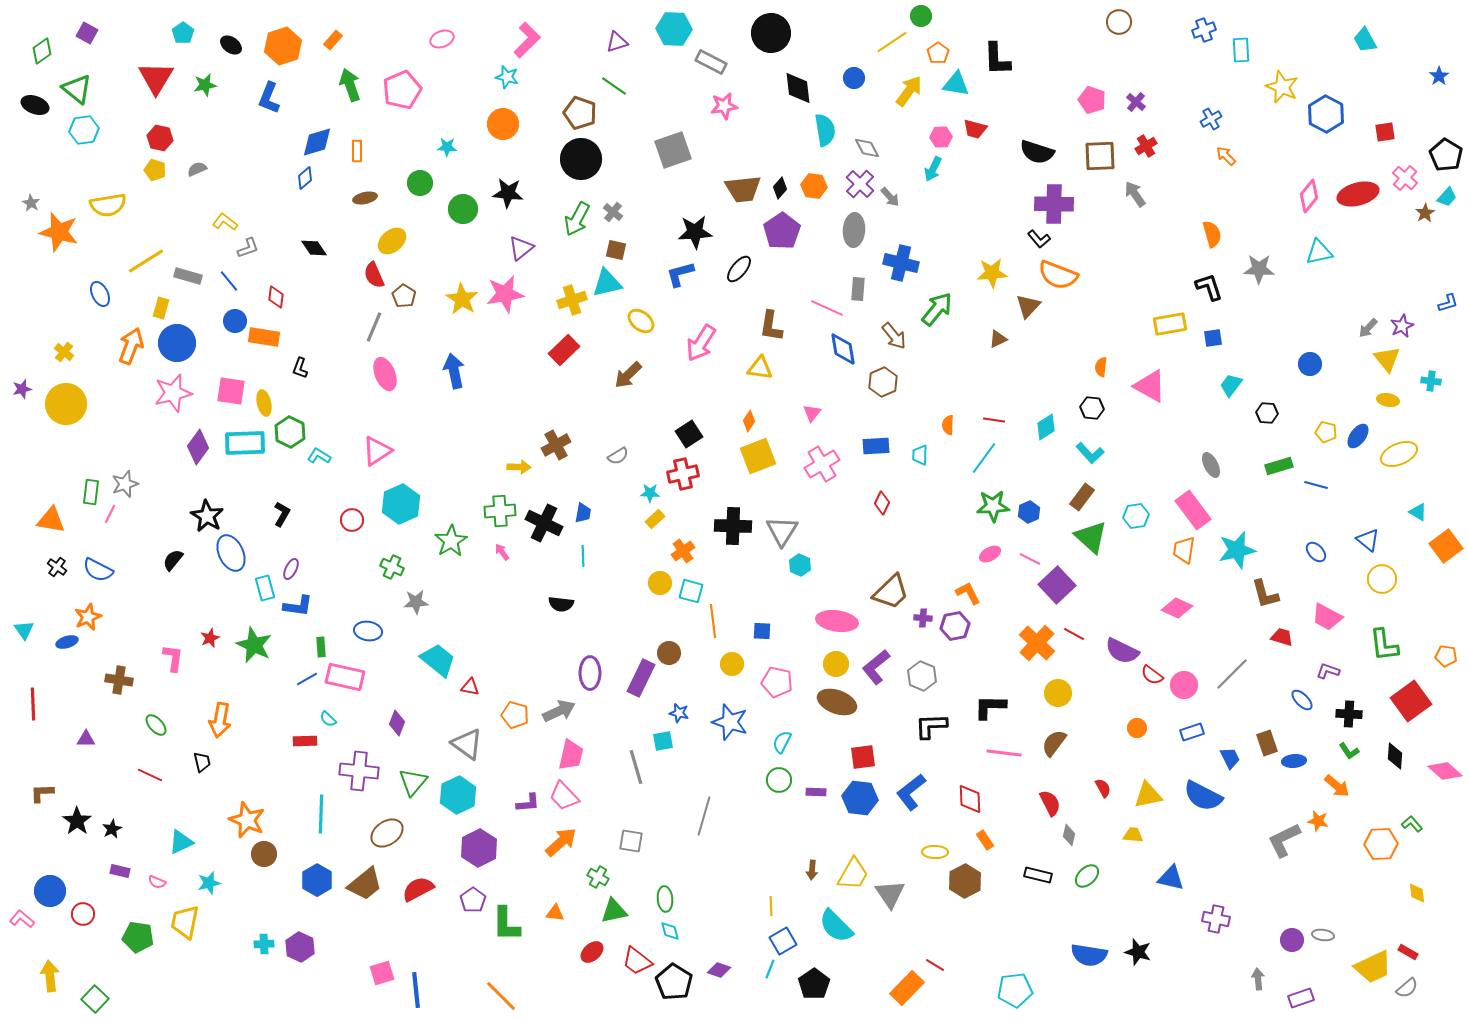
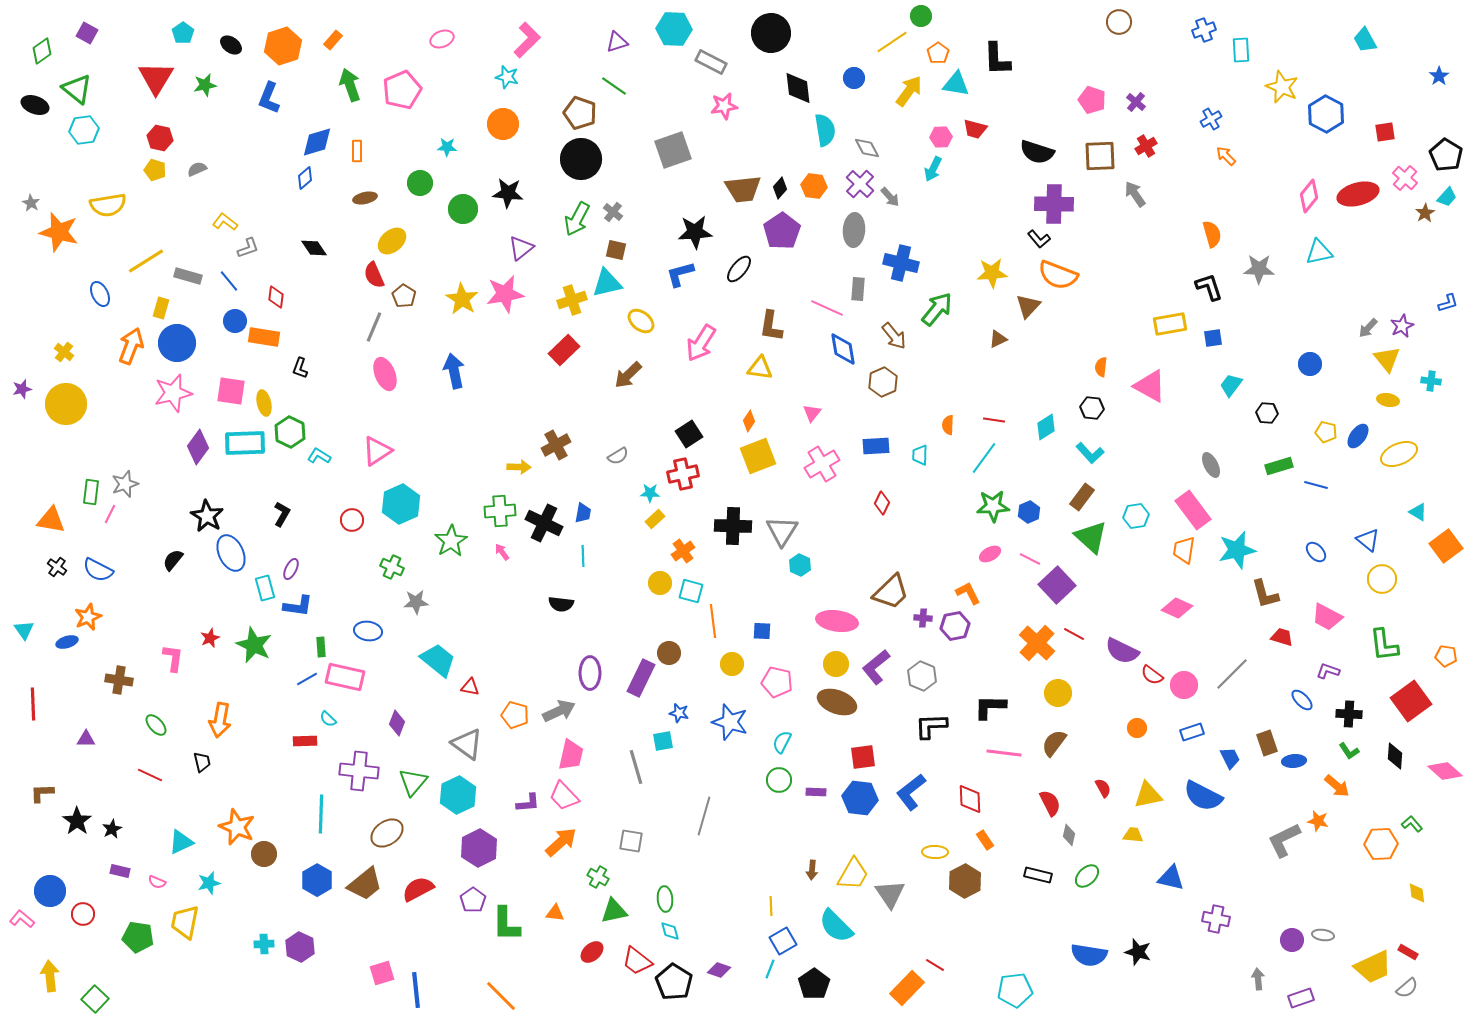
orange star at (247, 820): moved 10 px left, 7 px down
